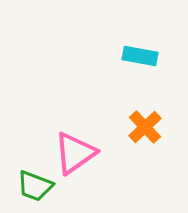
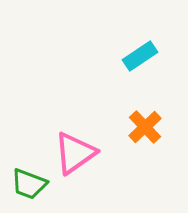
cyan rectangle: rotated 44 degrees counterclockwise
green trapezoid: moved 6 px left, 2 px up
